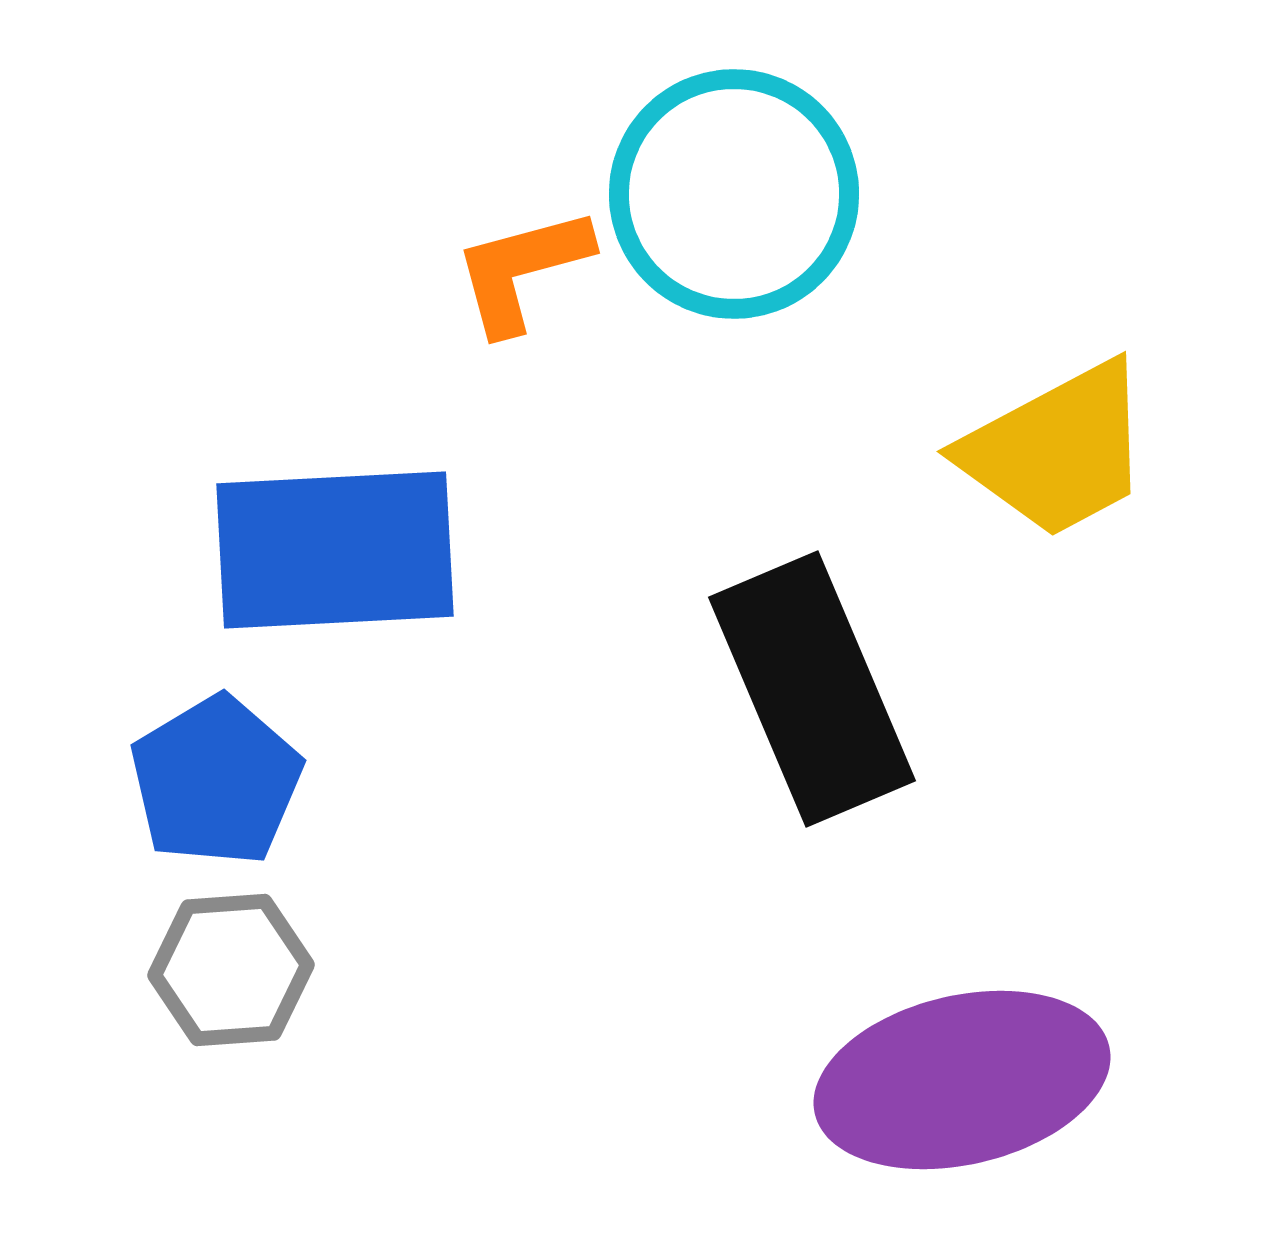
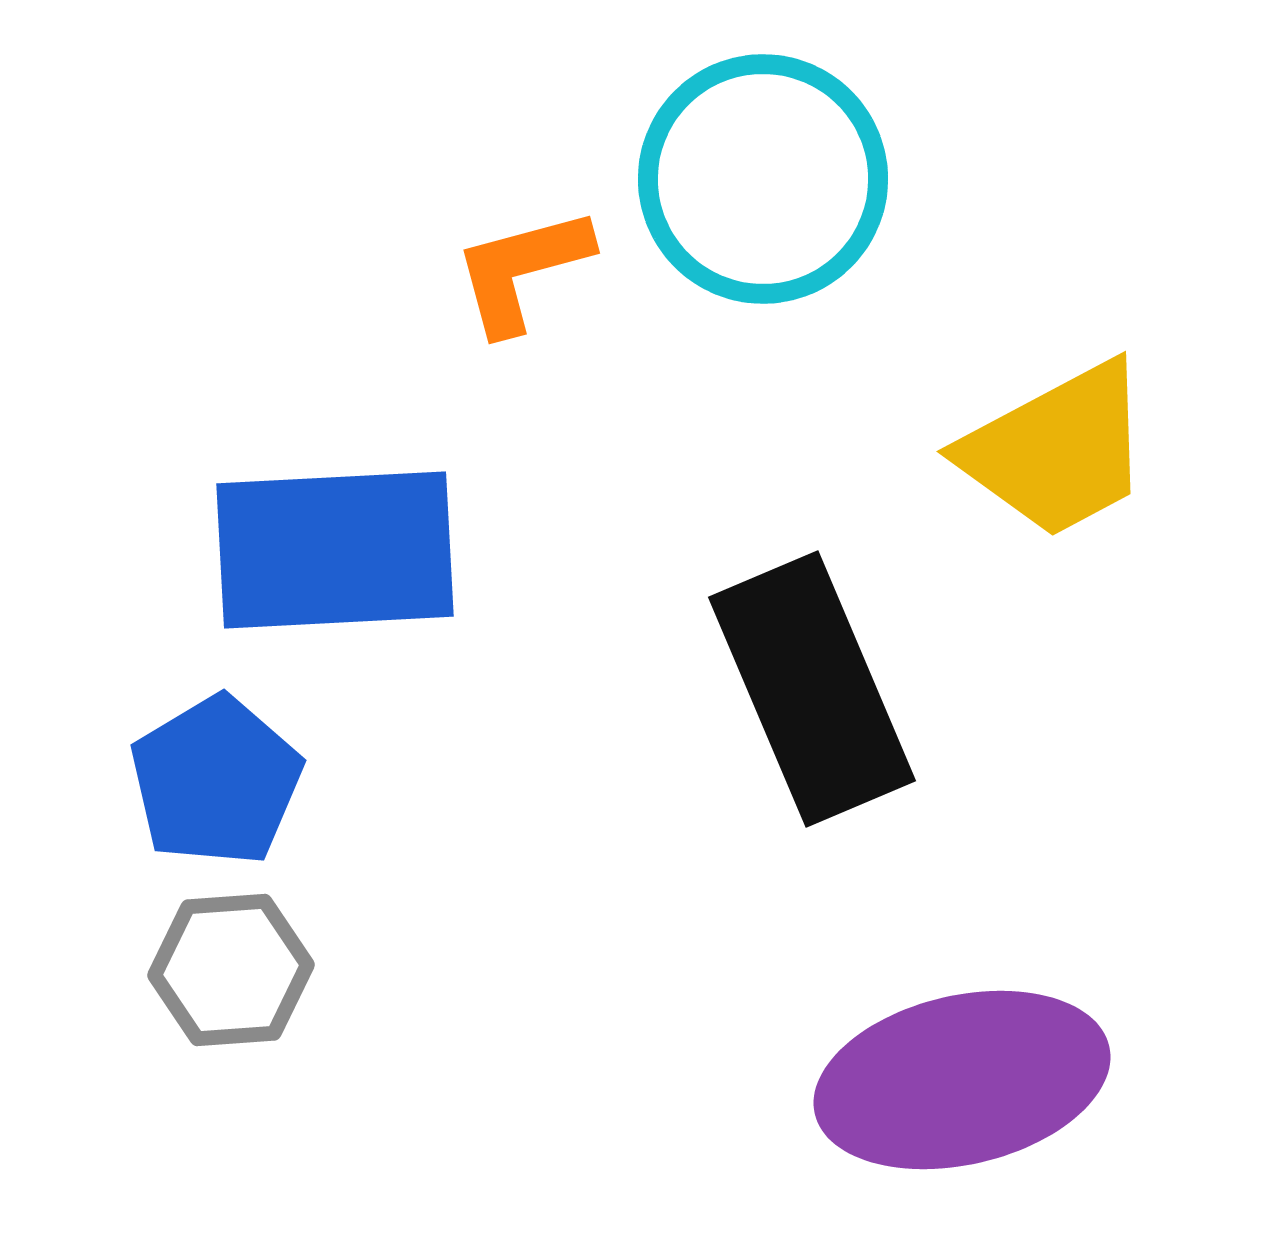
cyan circle: moved 29 px right, 15 px up
